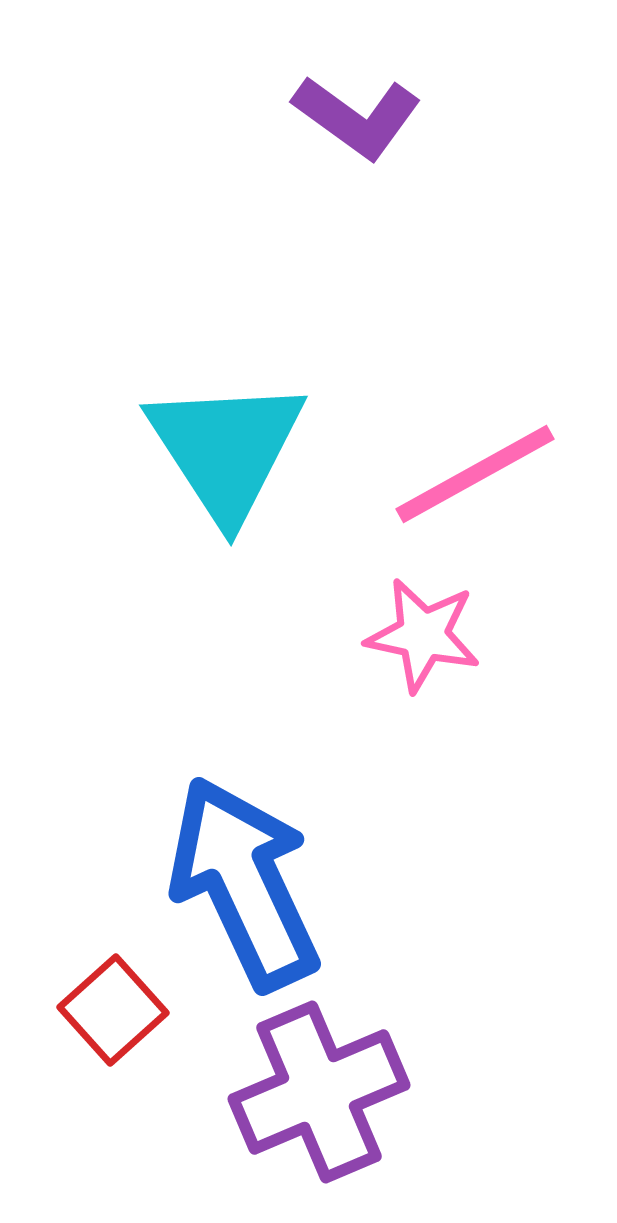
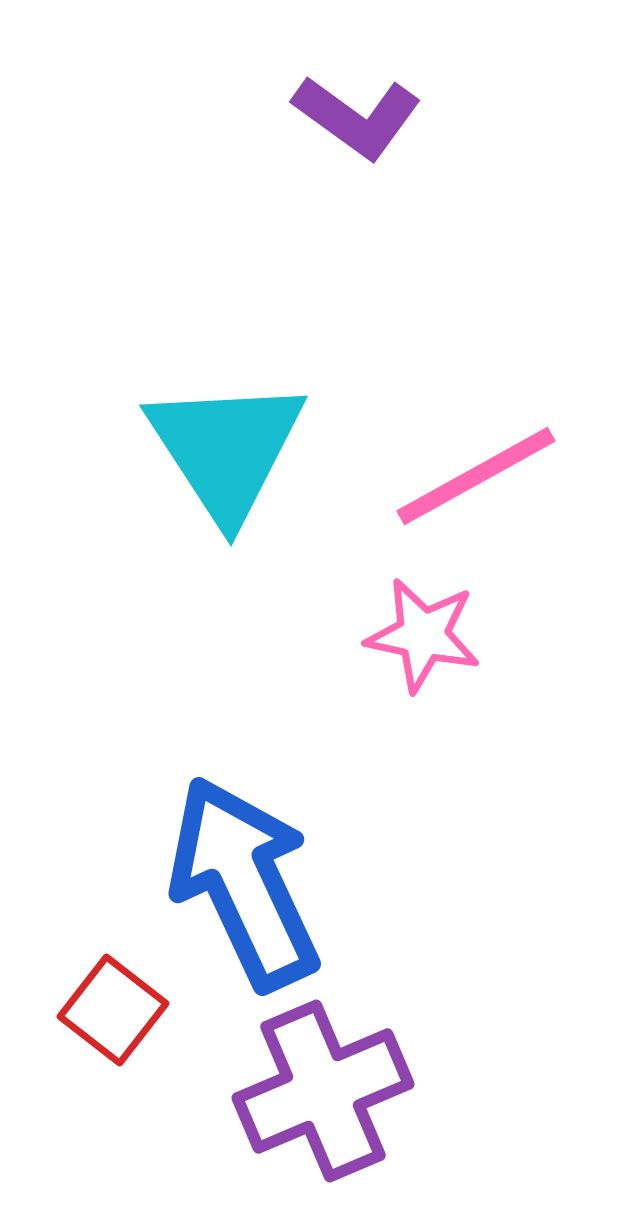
pink line: moved 1 px right, 2 px down
red square: rotated 10 degrees counterclockwise
purple cross: moved 4 px right, 1 px up
